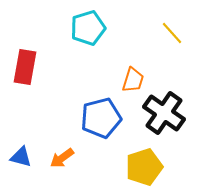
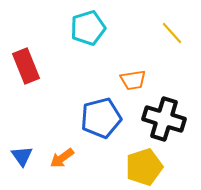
red rectangle: moved 1 px right, 1 px up; rotated 32 degrees counterclockwise
orange trapezoid: rotated 64 degrees clockwise
black cross: moved 6 px down; rotated 18 degrees counterclockwise
blue triangle: moved 1 px right, 1 px up; rotated 40 degrees clockwise
